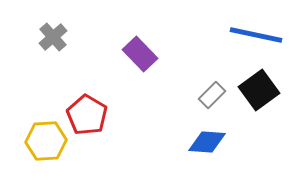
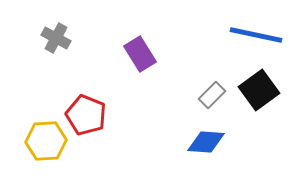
gray cross: moved 3 px right, 1 px down; rotated 20 degrees counterclockwise
purple rectangle: rotated 12 degrees clockwise
red pentagon: moved 1 px left; rotated 9 degrees counterclockwise
blue diamond: moved 1 px left
